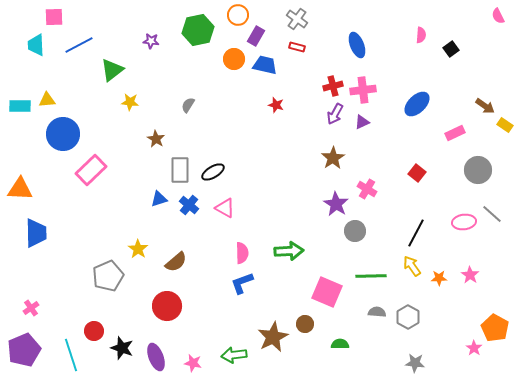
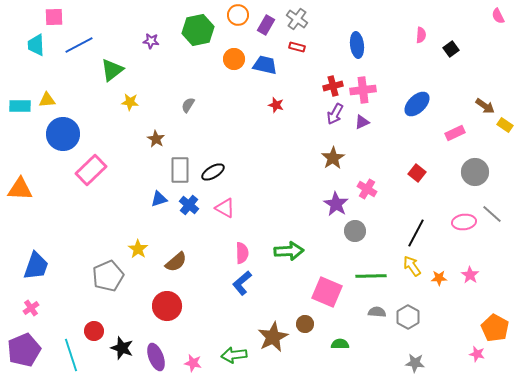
purple rectangle at (256, 36): moved 10 px right, 11 px up
blue ellipse at (357, 45): rotated 15 degrees clockwise
gray circle at (478, 170): moved 3 px left, 2 px down
blue trapezoid at (36, 233): moved 33 px down; rotated 20 degrees clockwise
blue L-shape at (242, 283): rotated 20 degrees counterclockwise
pink star at (474, 348): moved 3 px right, 6 px down; rotated 21 degrees counterclockwise
